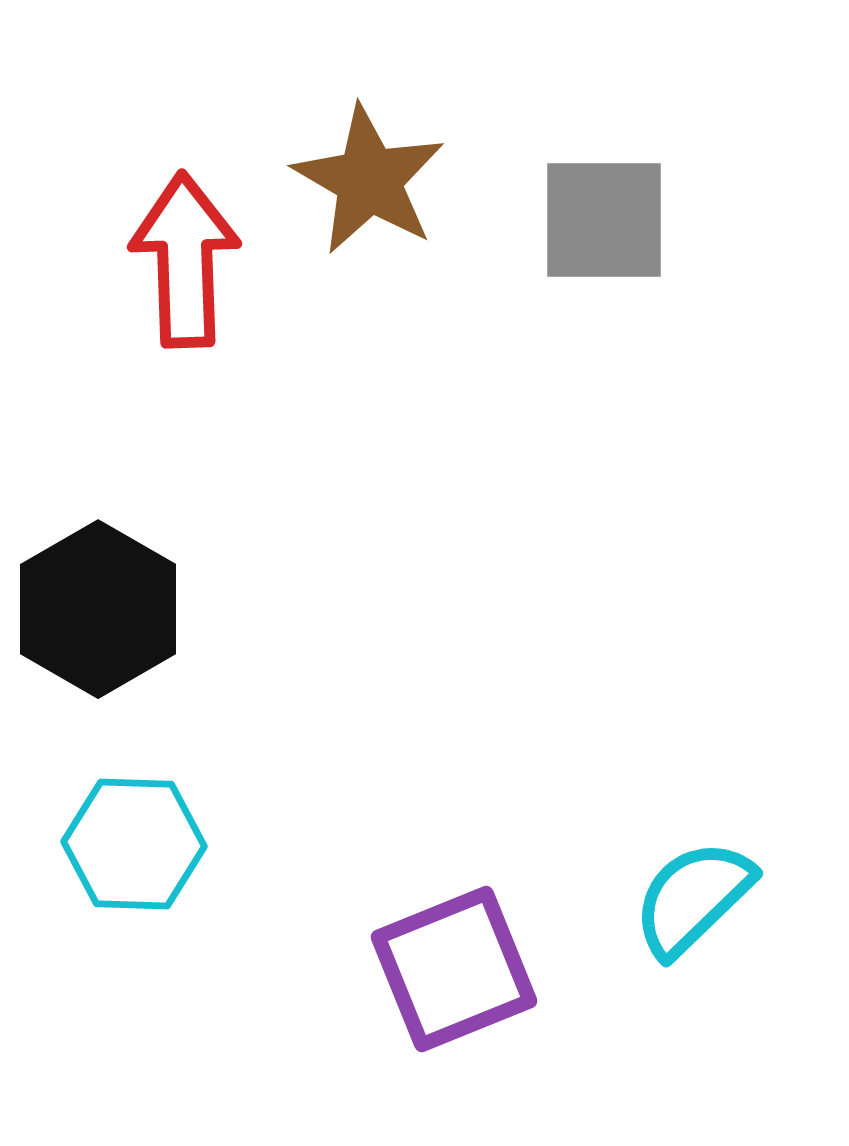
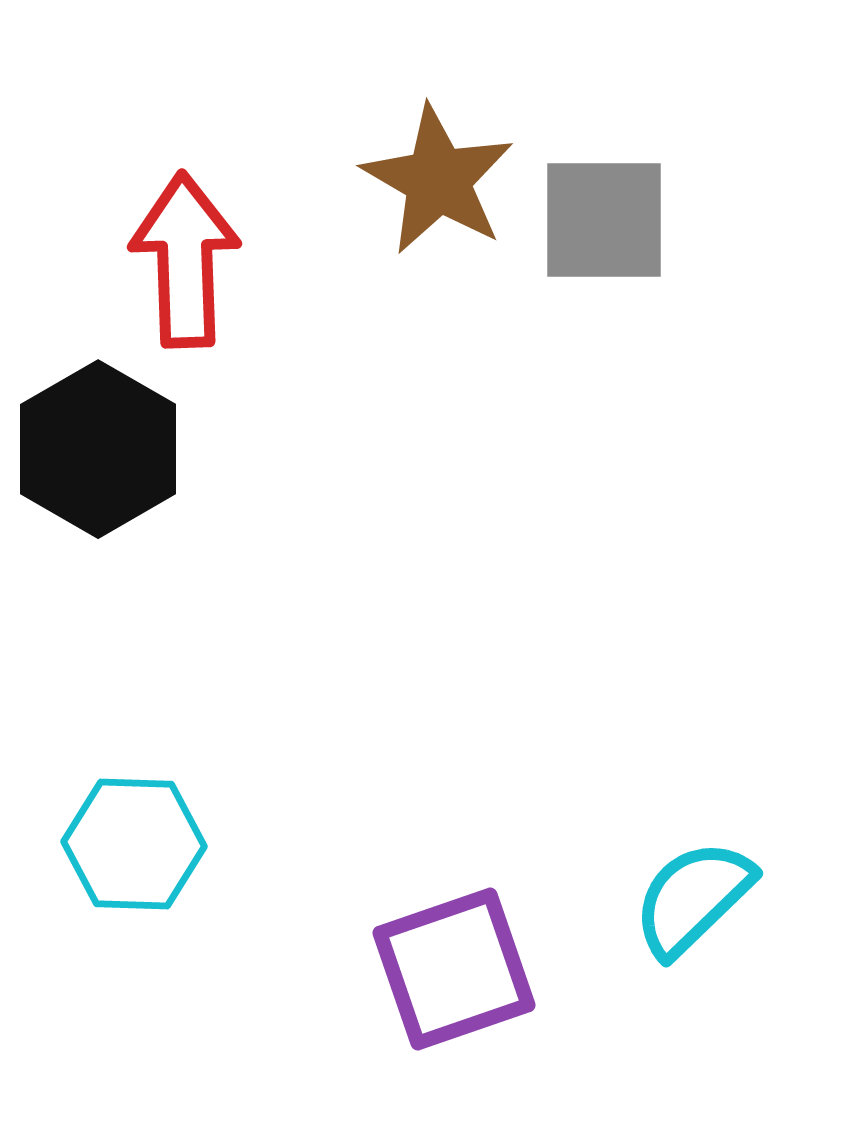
brown star: moved 69 px right
black hexagon: moved 160 px up
purple square: rotated 3 degrees clockwise
